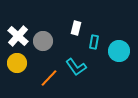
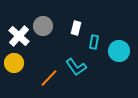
white cross: moved 1 px right
gray circle: moved 15 px up
yellow circle: moved 3 px left
